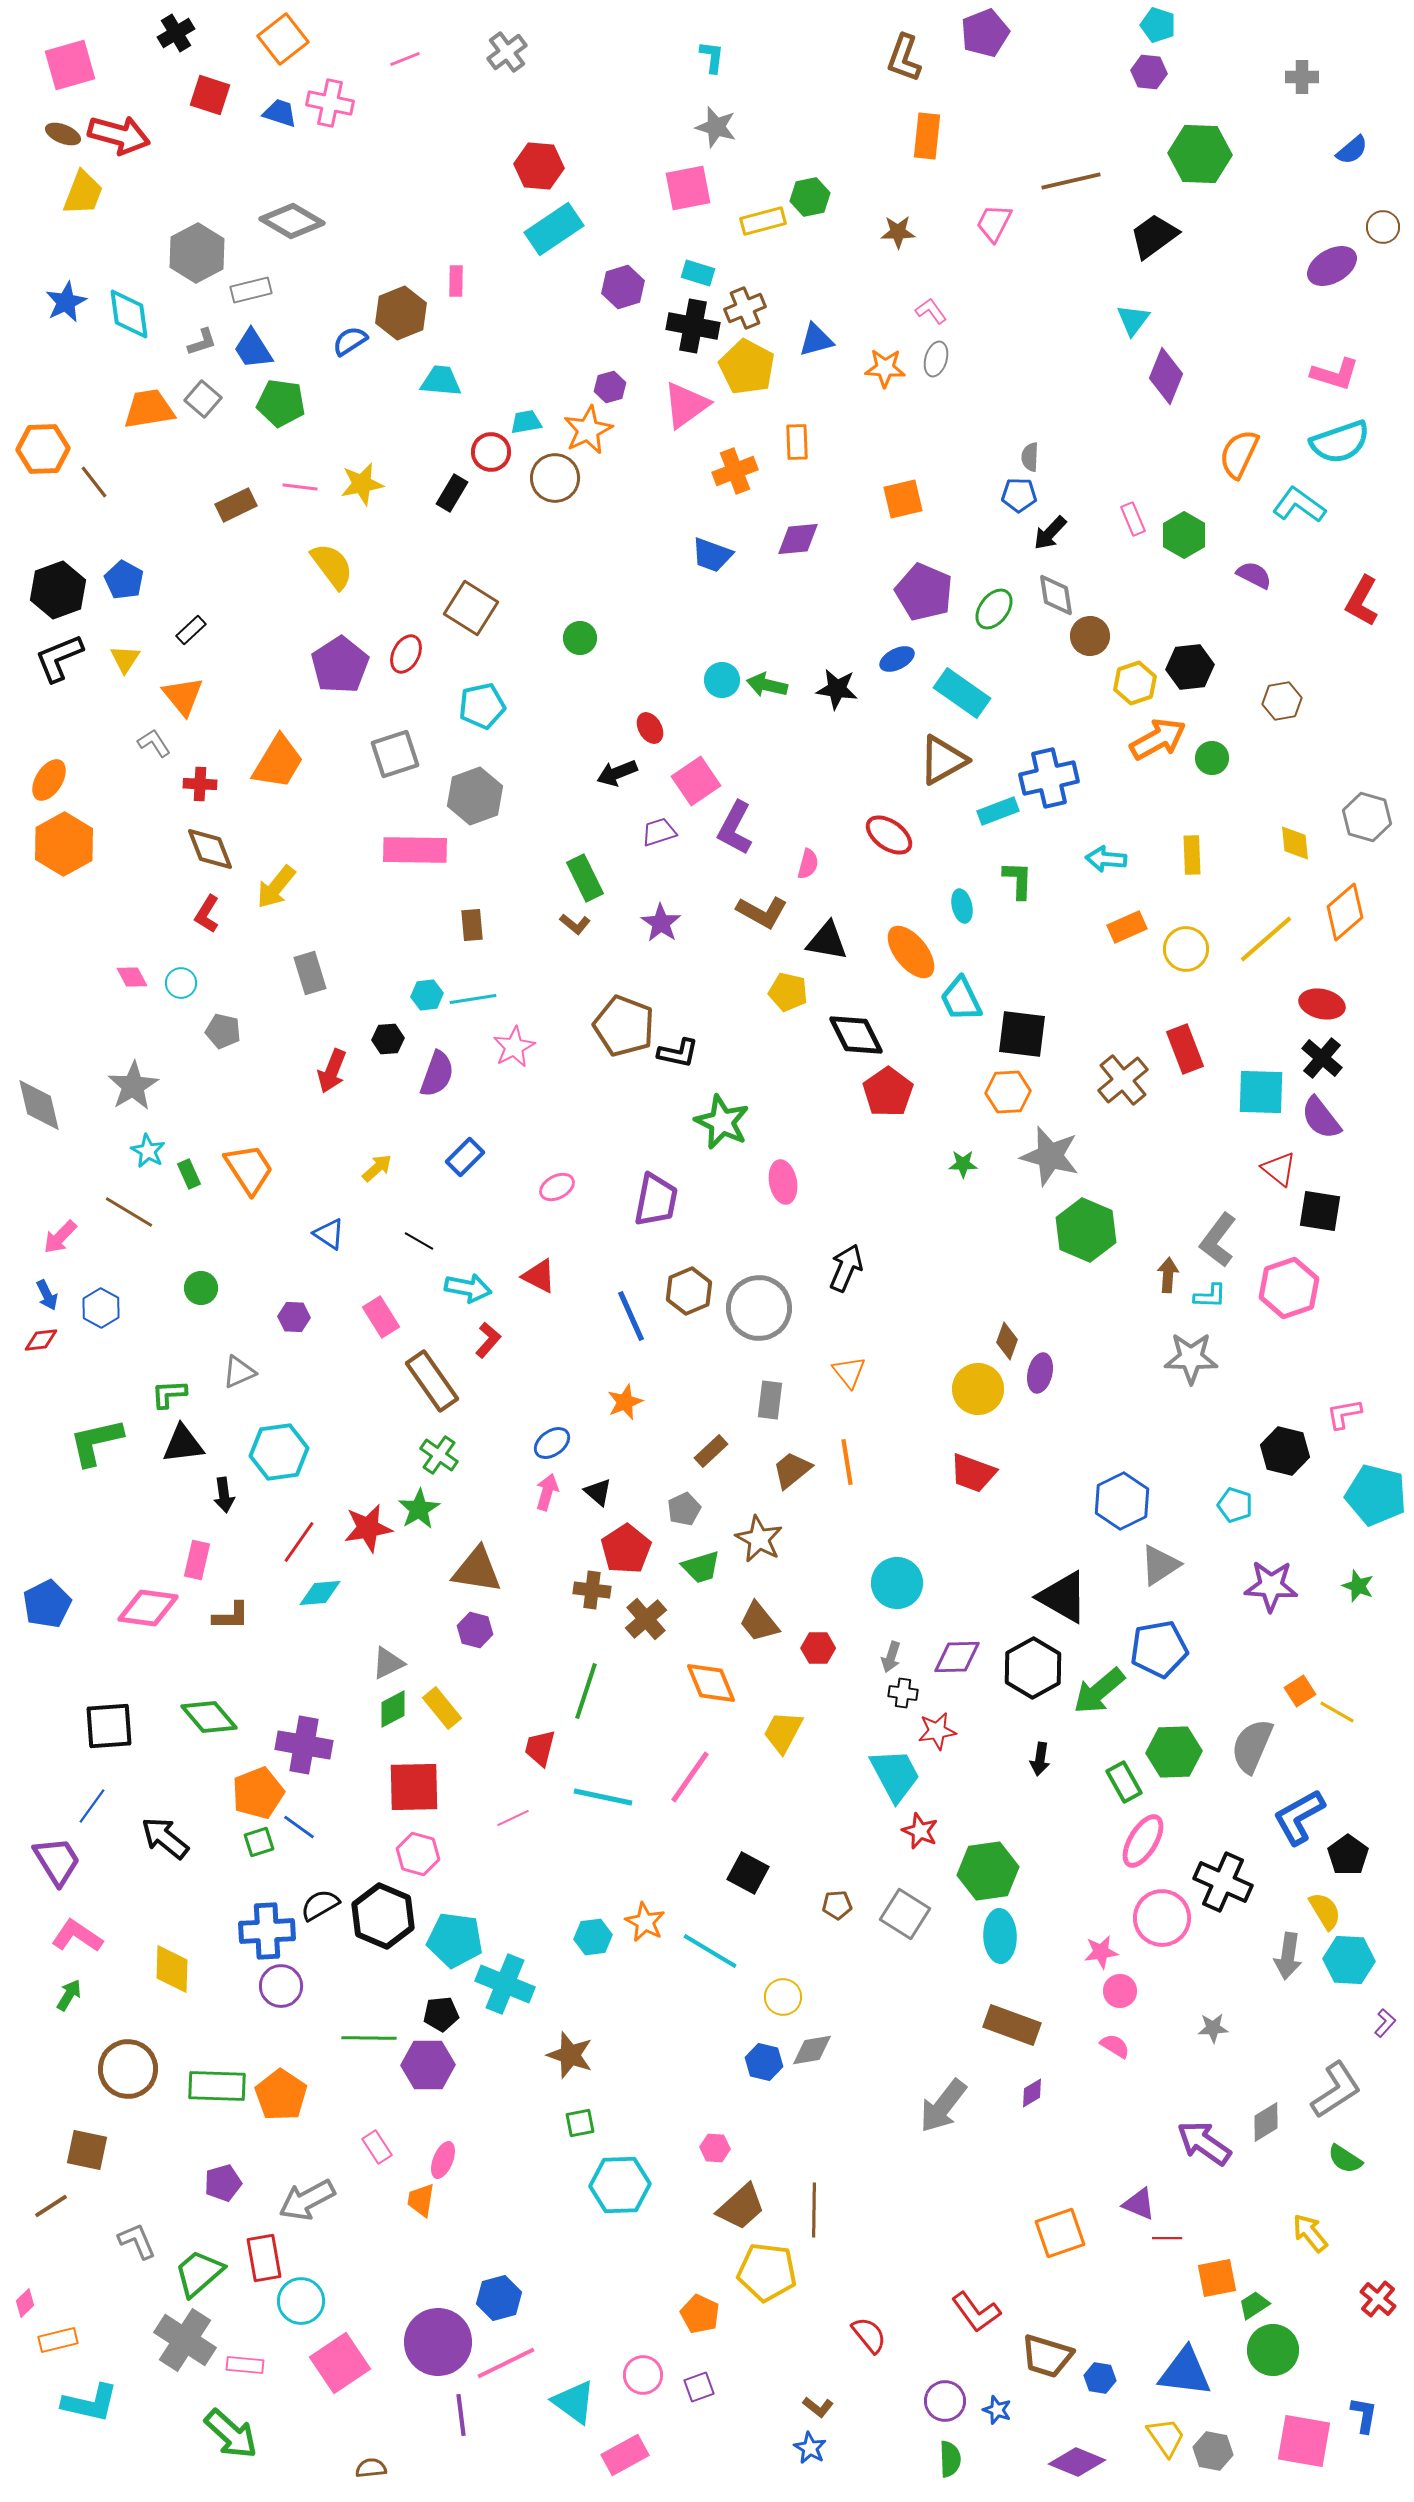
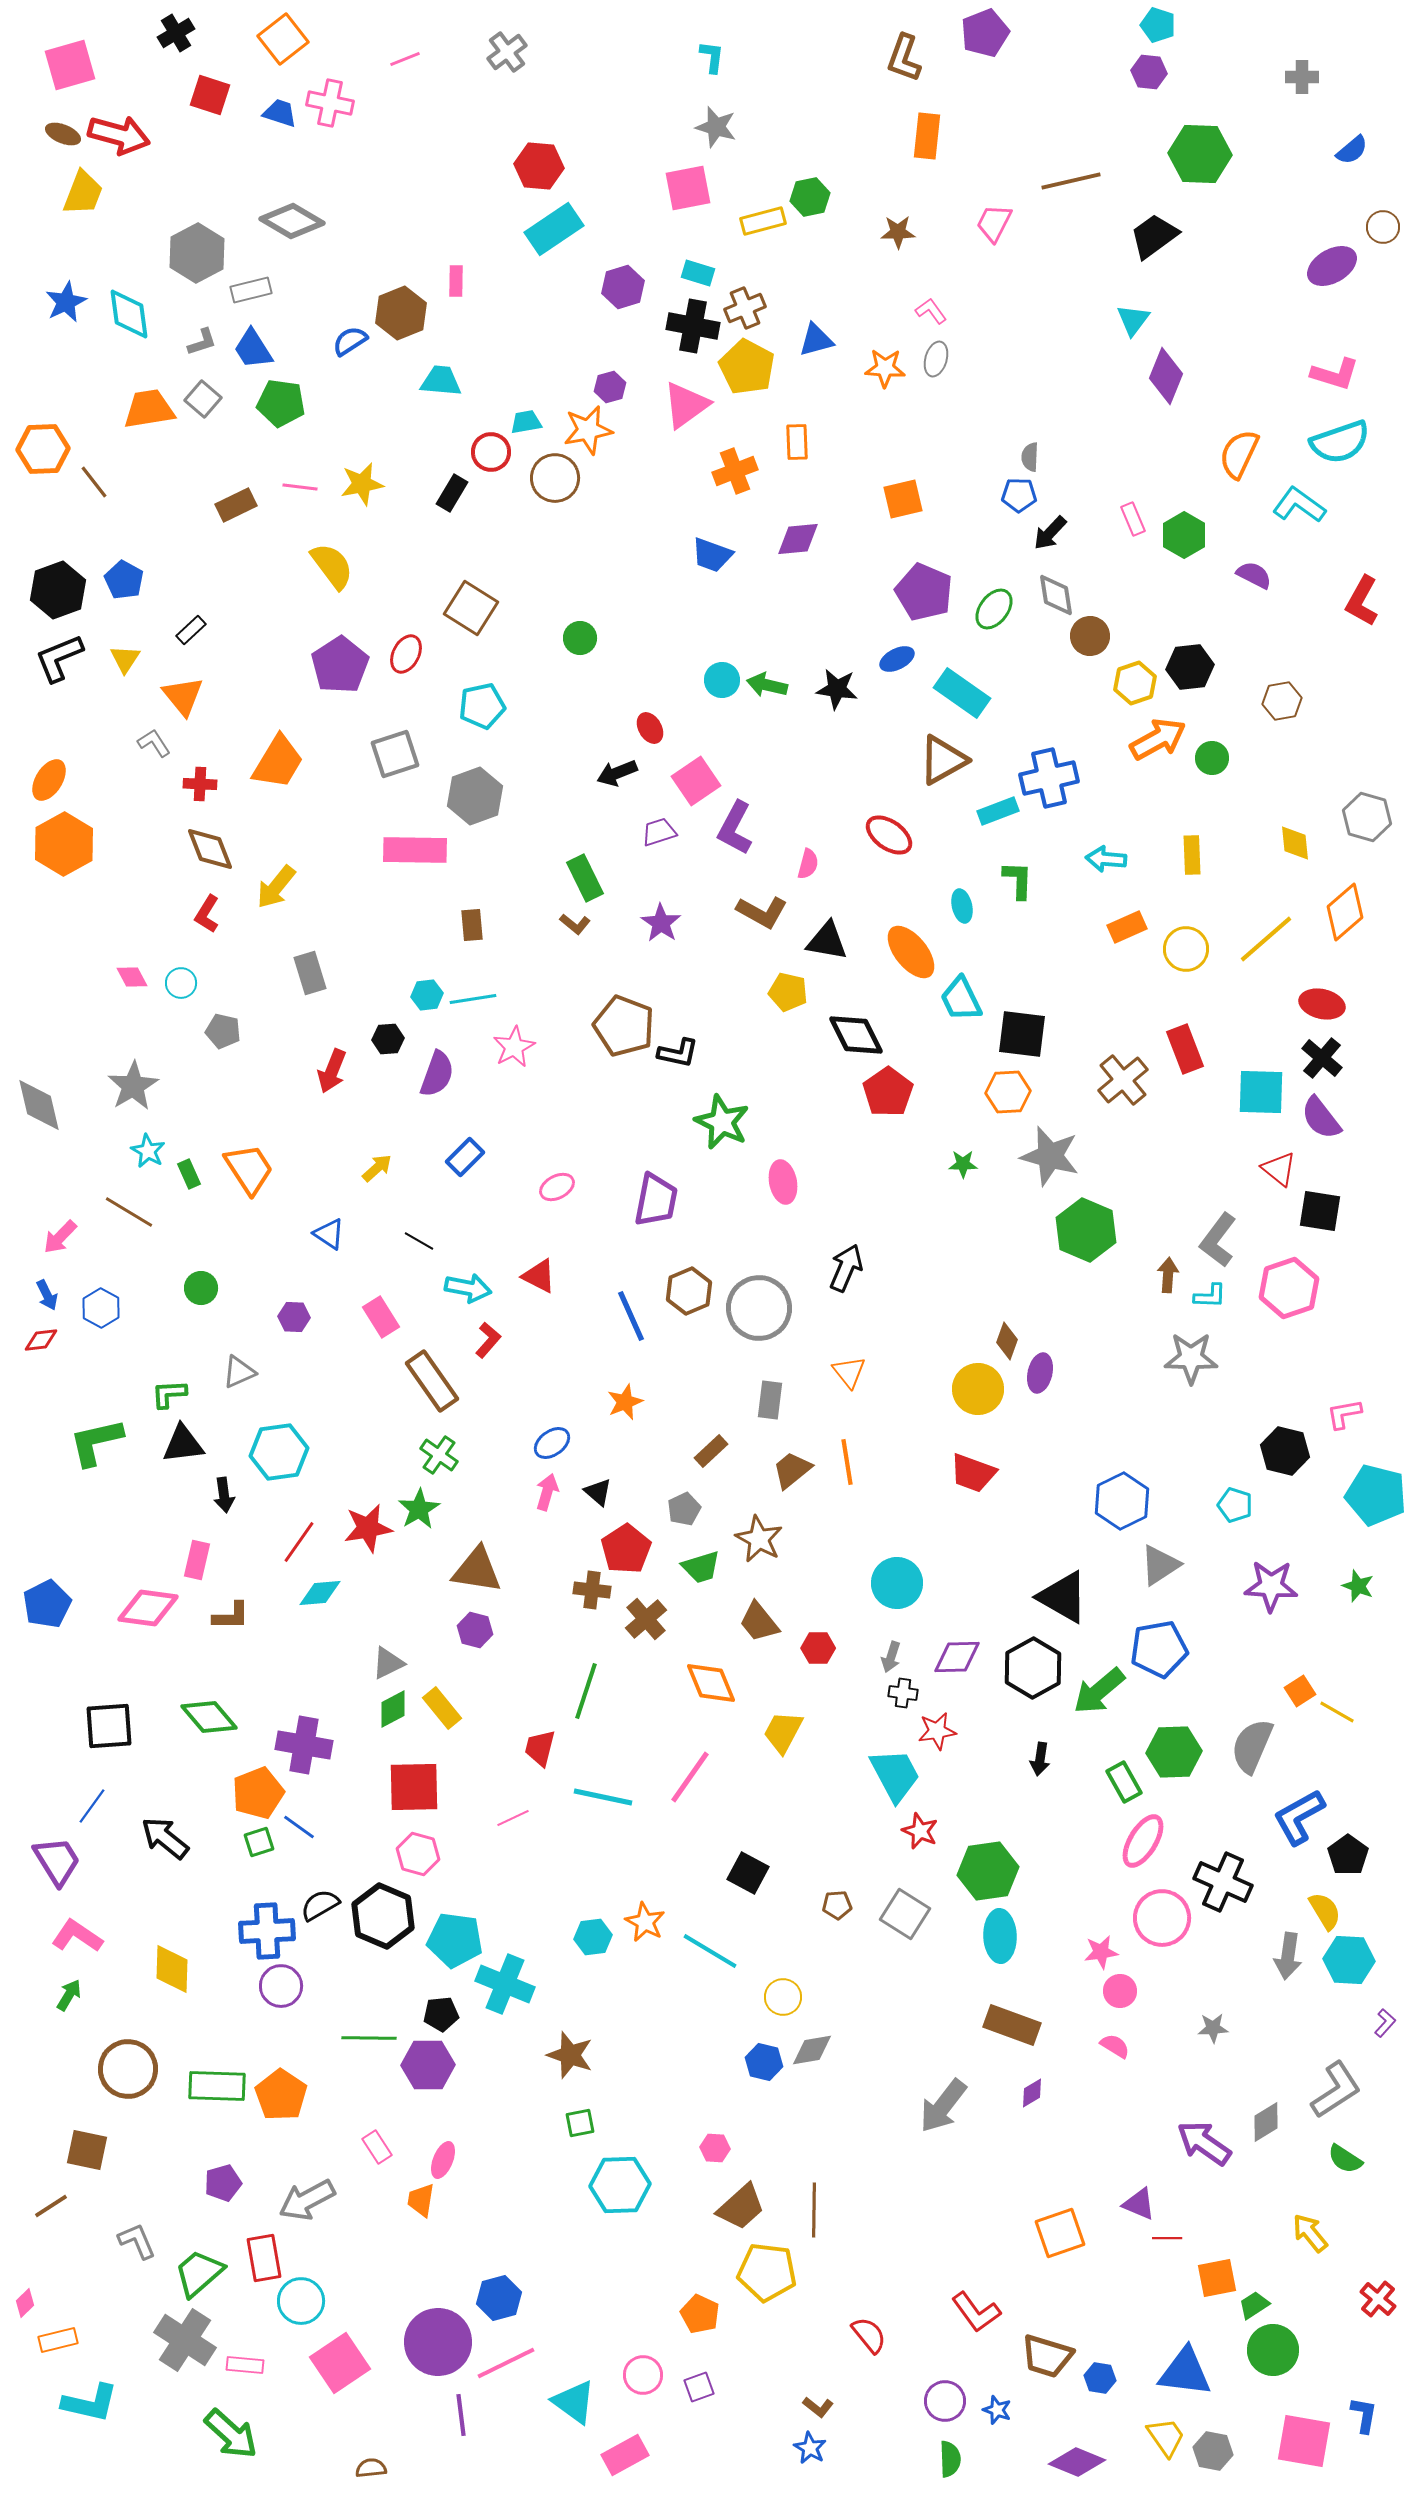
orange star at (588, 430): rotated 15 degrees clockwise
